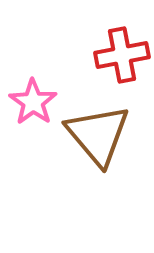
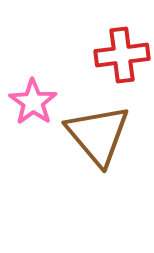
red cross: rotated 4 degrees clockwise
